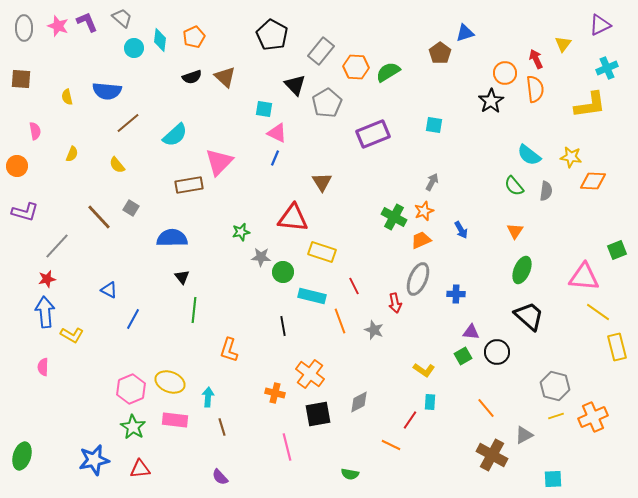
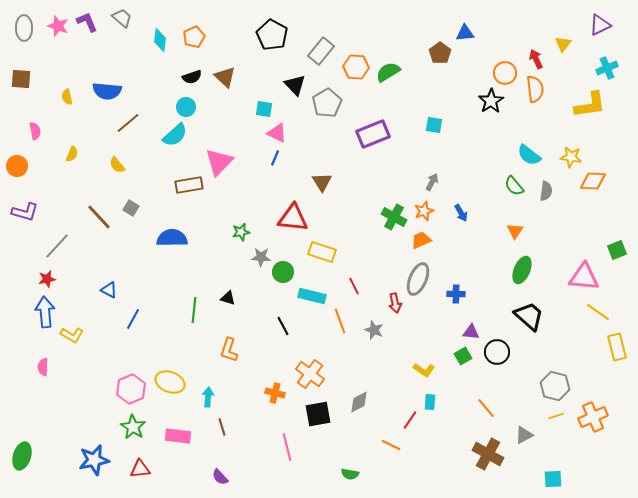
blue triangle at (465, 33): rotated 12 degrees clockwise
cyan circle at (134, 48): moved 52 px right, 59 px down
blue arrow at (461, 230): moved 17 px up
black triangle at (182, 277): moved 46 px right, 21 px down; rotated 35 degrees counterclockwise
black line at (283, 326): rotated 18 degrees counterclockwise
pink rectangle at (175, 420): moved 3 px right, 16 px down
brown cross at (492, 455): moved 4 px left, 1 px up
